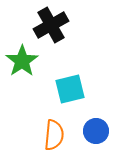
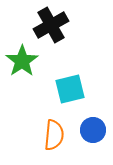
blue circle: moved 3 px left, 1 px up
